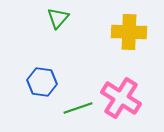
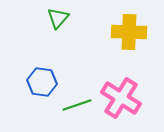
green line: moved 1 px left, 3 px up
